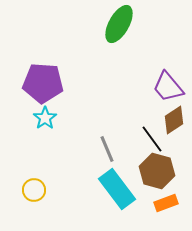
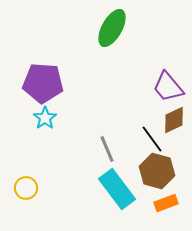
green ellipse: moved 7 px left, 4 px down
brown diamond: rotated 8 degrees clockwise
yellow circle: moved 8 px left, 2 px up
